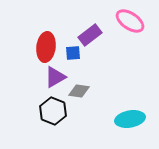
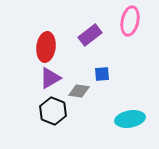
pink ellipse: rotated 68 degrees clockwise
blue square: moved 29 px right, 21 px down
purple triangle: moved 5 px left, 1 px down
